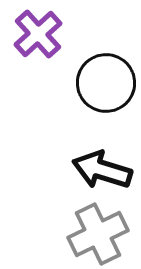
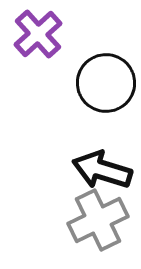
gray cross: moved 14 px up
